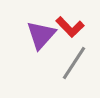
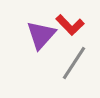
red L-shape: moved 2 px up
